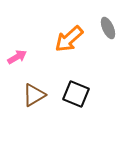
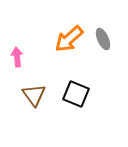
gray ellipse: moved 5 px left, 11 px down
pink arrow: rotated 66 degrees counterclockwise
brown triangle: rotated 35 degrees counterclockwise
